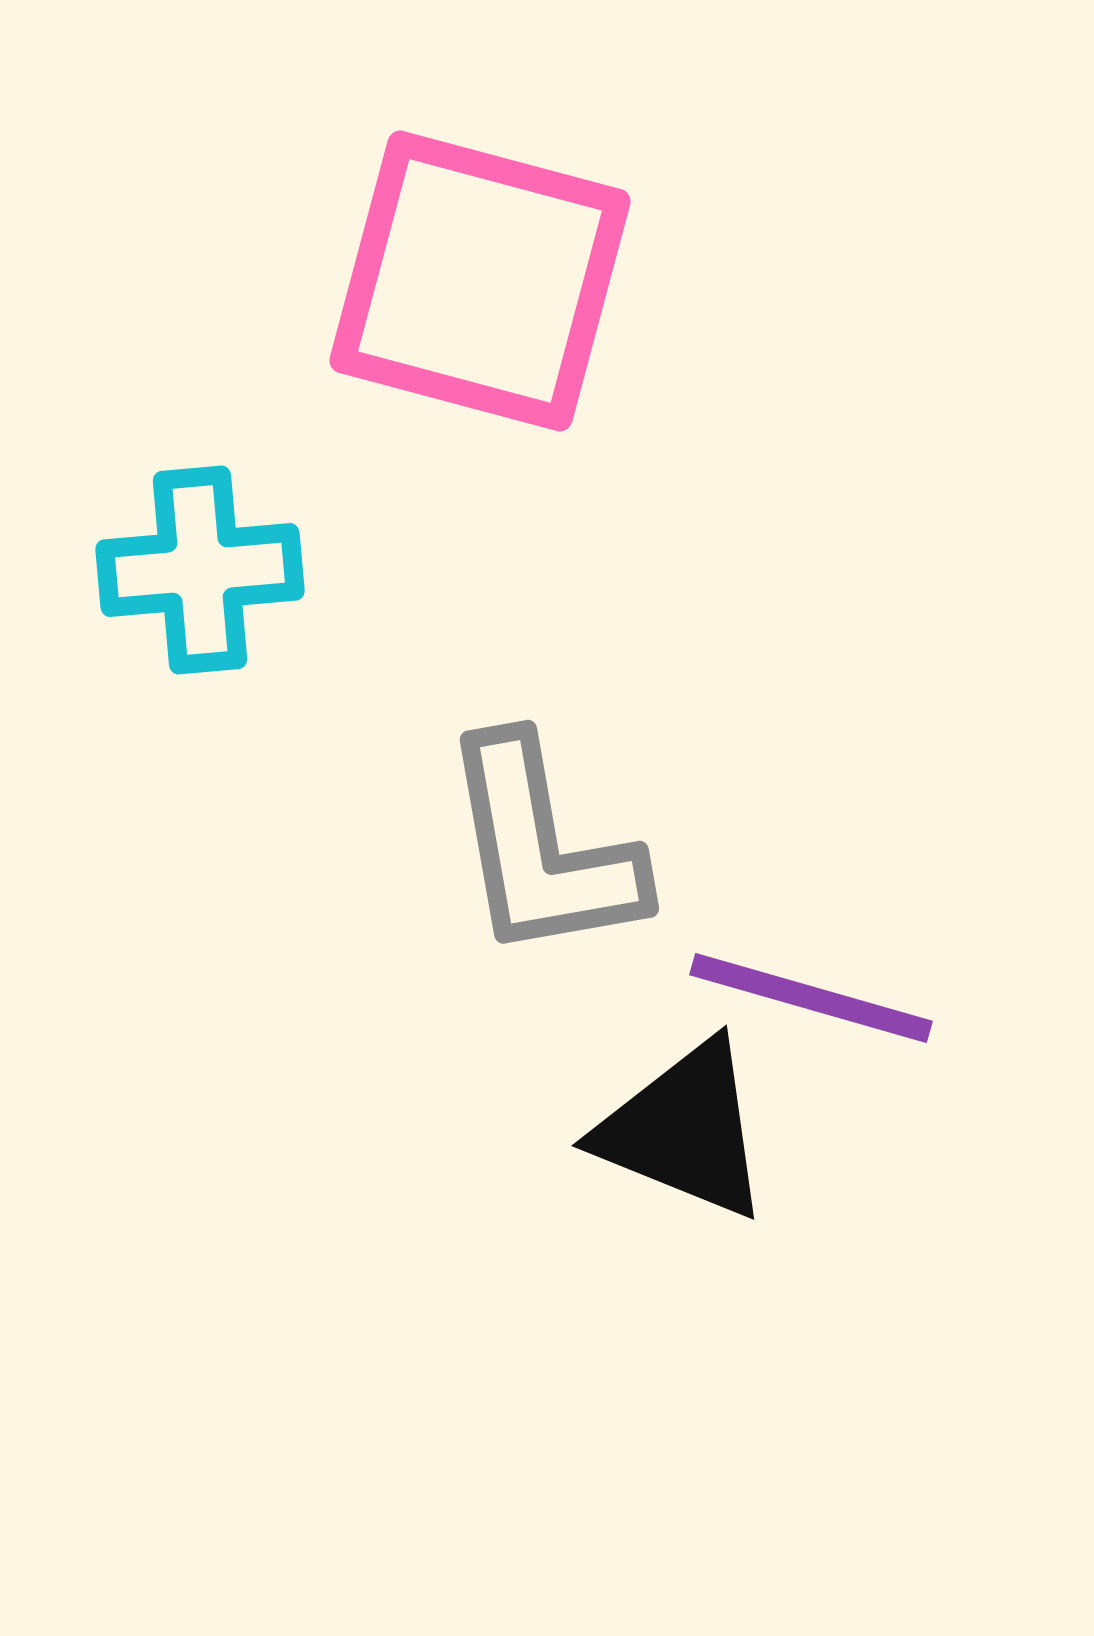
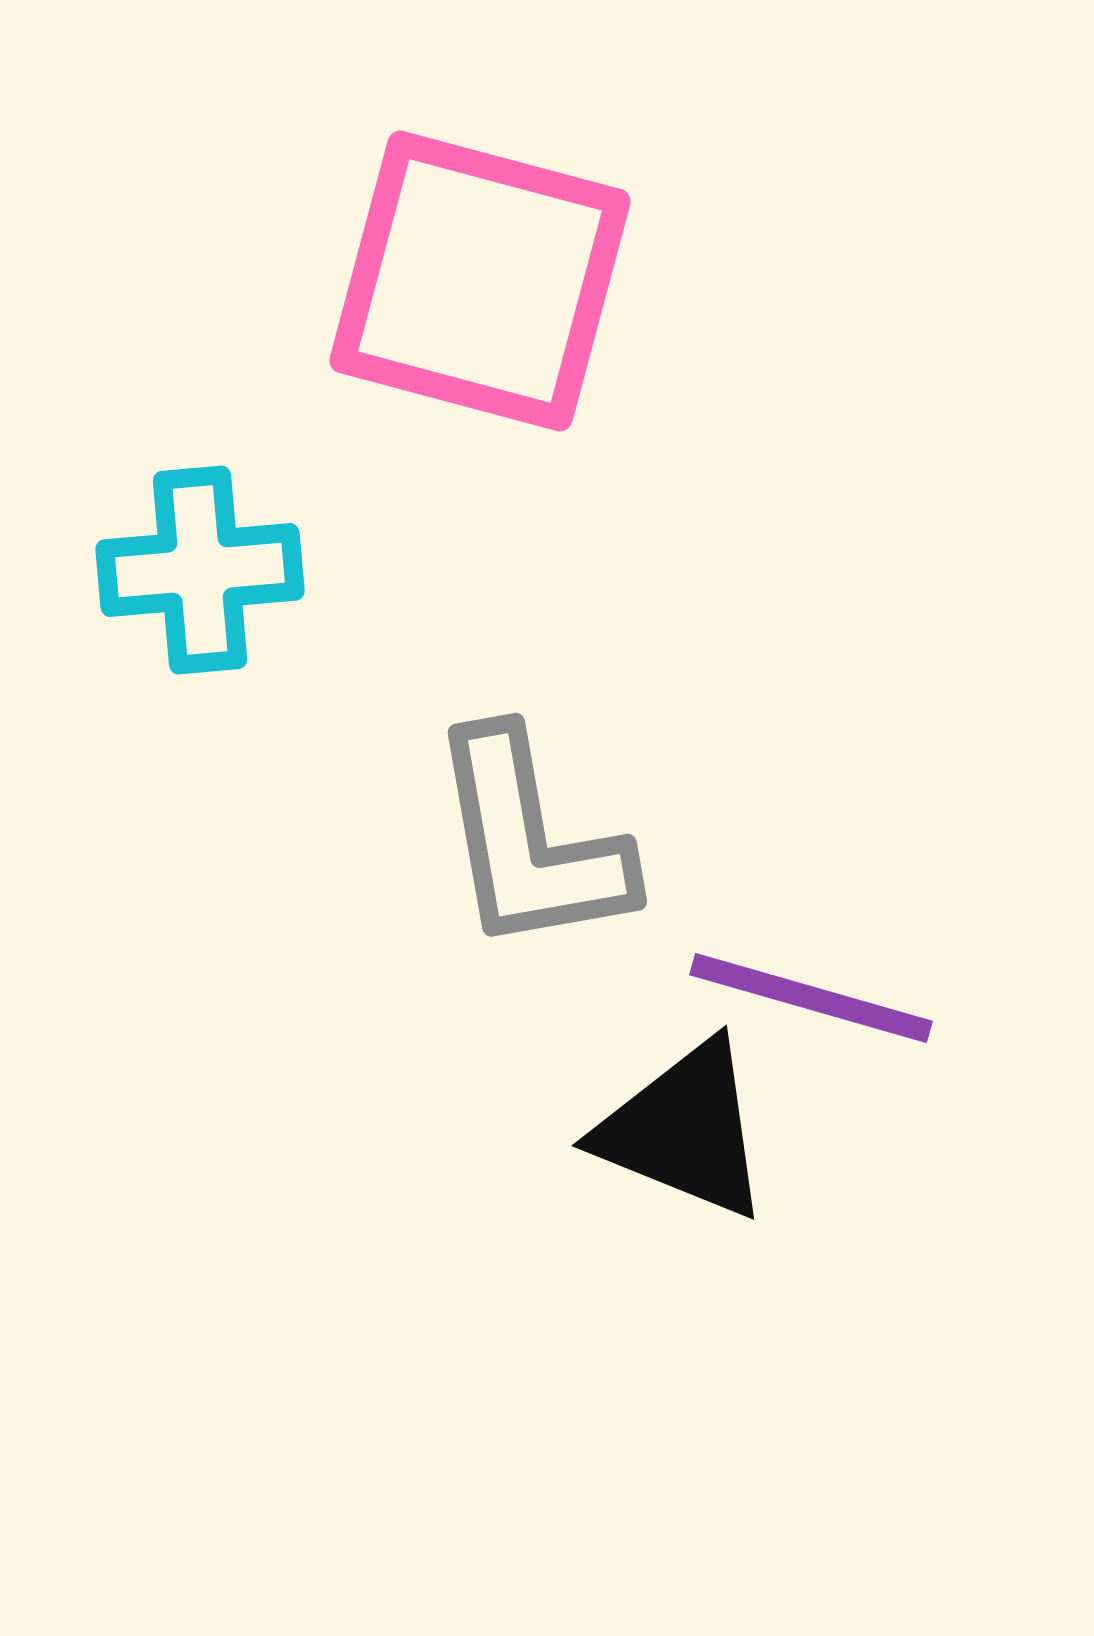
gray L-shape: moved 12 px left, 7 px up
